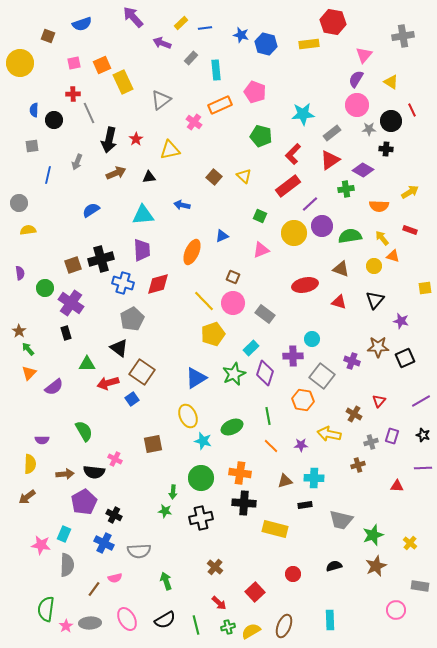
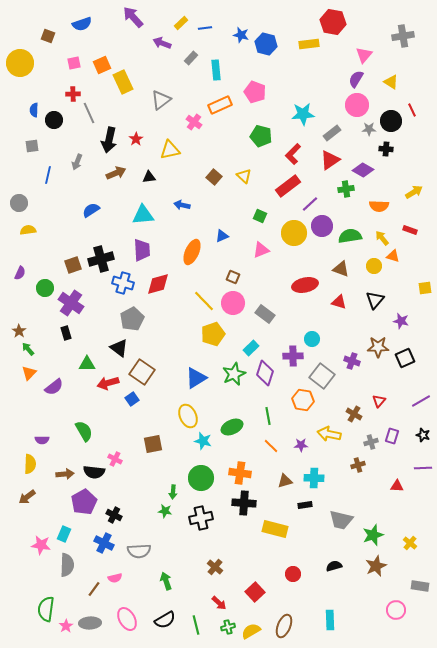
yellow arrow at (410, 192): moved 4 px right
purple semicircle at (20, 273): rotated 32 degrees clockwise
